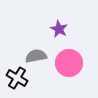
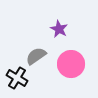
gray semicircle: rotated 25 degrees counterclockwise
pink circle: moved 2 px right, 1 px down
